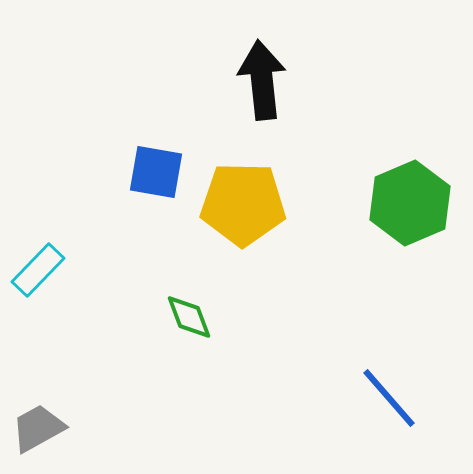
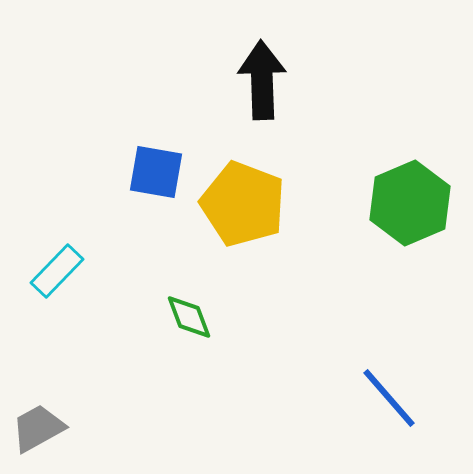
black arrow: rotated 4 degrees clockwise
yellow pentagon: rotated 20 degrees clockwise
cyan rectangle: moved 19 px right, 1 px down
